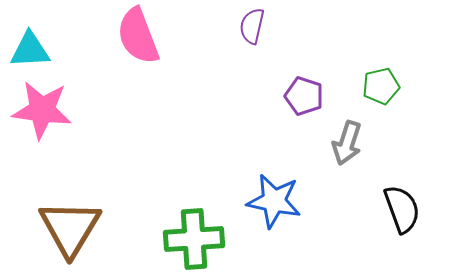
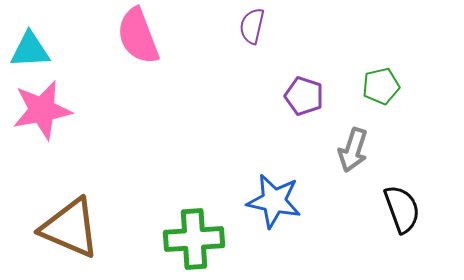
pink star: rotated 18 degrees counterclockwise
gray arrow: moved 6 px right, 7 px down
brown triangle: rotated 38 degrees counterclockwise
